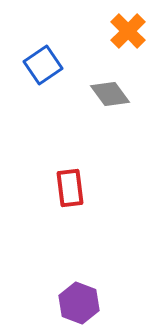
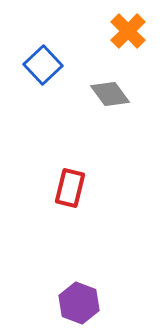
blue square: rotated 9 degrees counterclockwise
red rectangle: rotated 21 degrees clockwise
